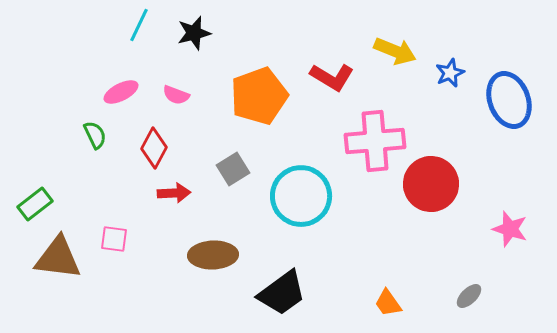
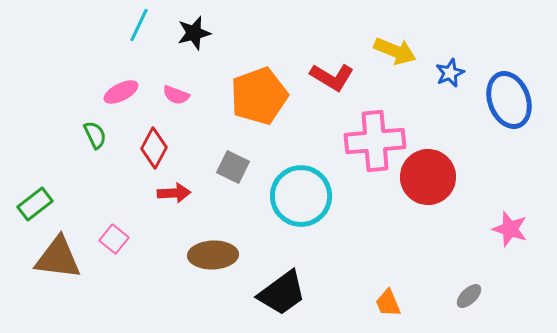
gray square: moved 2 px up; rotated 32 degrees counterclockwise
red circle: moved 3 px left, 7 px up
pink square: rotated 32 degrees clockwise
orange trapezoid: rotated 12 degrees clockwise
